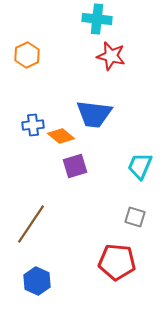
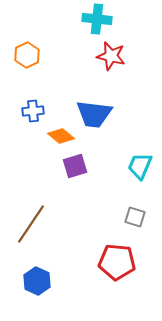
blue cross: moved 14 px up
